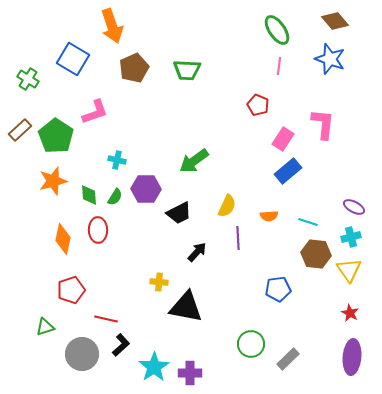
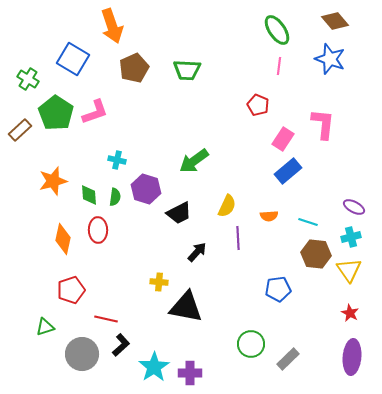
green pentagon at (56, 136): moved 23 px up
purple hexagon at (146, 189): rotated 16 degrees clockwise
green semicircle at (115, 197): rotated 24 degrees counterclockwise
